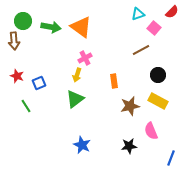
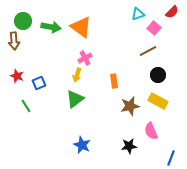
brown line: moved 7 px right, 1 px down
